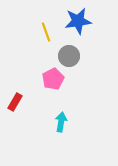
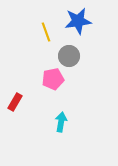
pink pentagon: rotated 15 degrees clockwise
